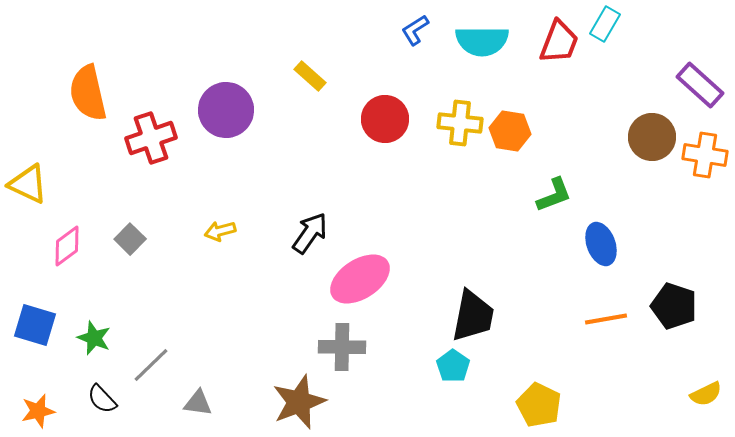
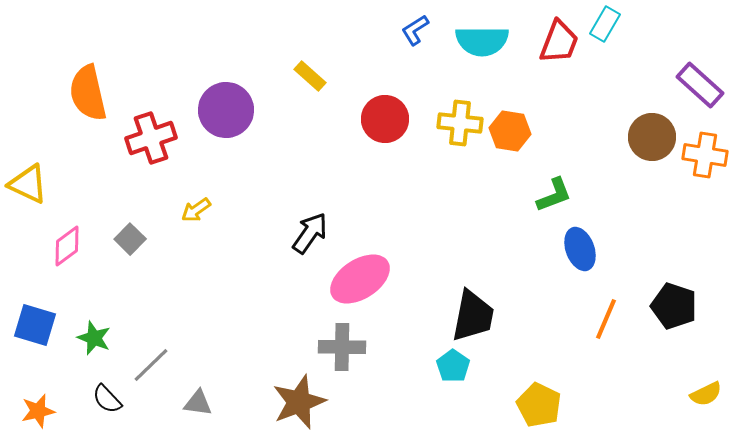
yellow arrow: moved 24 px left, 21 px up; rotated 20 degrees counterclockwise
blue ellipse: moved 21 px left, 5 px down
orange line: rotated 57 degrees counterclockwise
black semicircle: moved 5 px right
